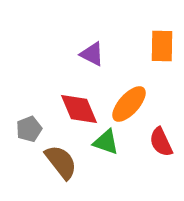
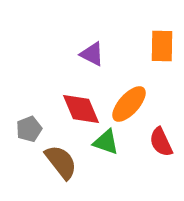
red diamond: moved 2 px right
